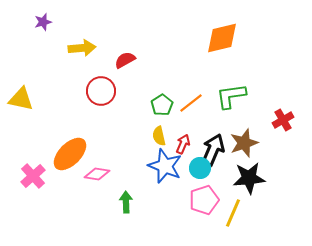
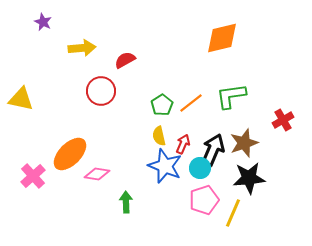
purple star: rotated 30 degrees counterclockwise
